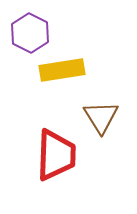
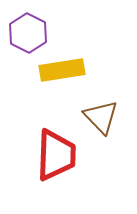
purple hexagon: moved 2 px left
brown triangle: rotated 12 degrees counterclockwise
